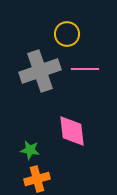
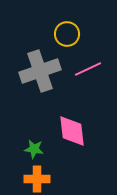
pink line: moved 3 px right; rotated 24 degrees counterclockwise
green star: moved 4 px right, 1 px up
orange cross: rotated 15 degrees clockwise
